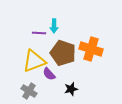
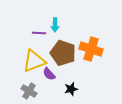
cyan arrow: moved 1 px right, 1 px up
